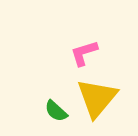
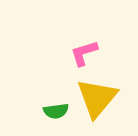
green semicircle: rotated 50 degrees counterclockwise
